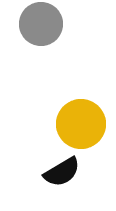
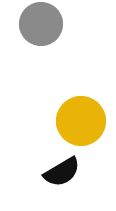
yellow circle: moved 3 px up
